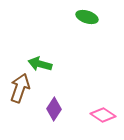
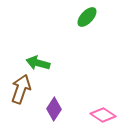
green ellipse: rotated 65 degrees counterclockwise
green arrow: moved 2 px left, 1 px up
brown arrow: moved 1 px right, 1 px down
